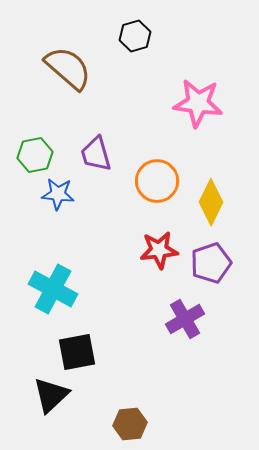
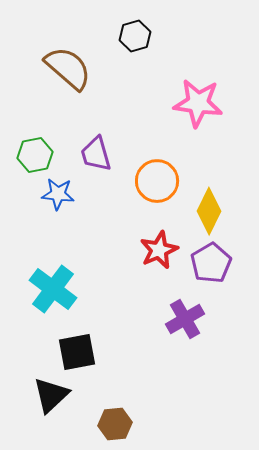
yellow diamond: moved 2 px left, 9 px down
red star: rotated 18 degrees counterclockwise
purple pentagon: rotated 12 degrees counterclockwise
cyan cross: rotated 9 degrees clockwise
brown hexagon: moved 15 px left
